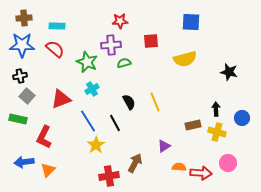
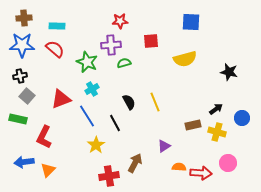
black arrow: rotated 56 degrees clockwise
blue line: moved 1 px left, 5 px up
